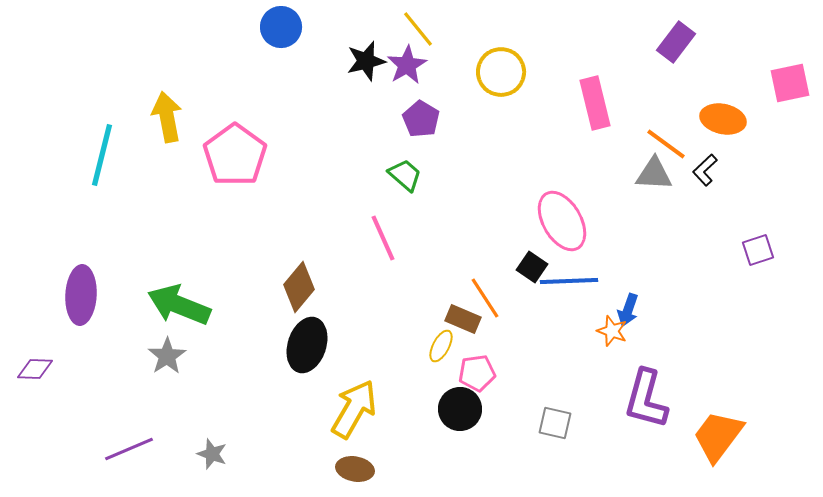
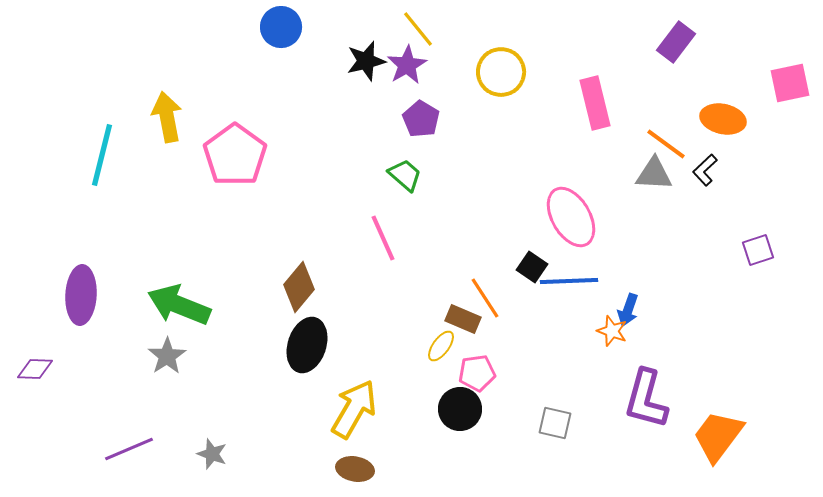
pink ellipse at (562, 221): moved 9 px right, 4 px up
yellow ellipse at (441, 346): rotated 8 degrees clockwise
